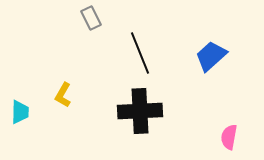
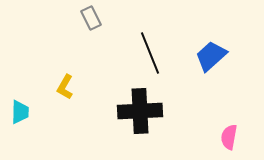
black line: moved 10 px right
yellow L-shape: moved 2 px right, 8 px up
